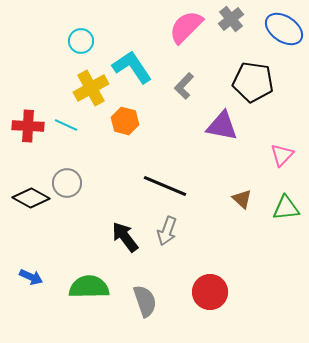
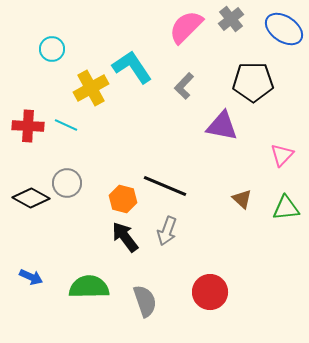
cyan circle: moved 29 px left, 8 px down
black pentagon: rotated 9 degrees counterclockwise
orange hexagon: moved 2 px left, 78 px down
